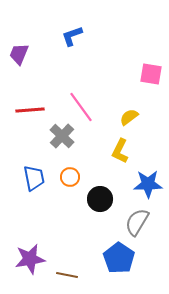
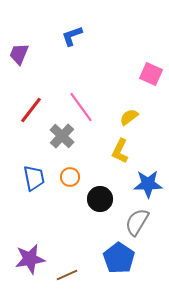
pink square: rotated 15 degrees clockwise
red line: moved 1 px right; rotated 48 degrees counterclockwise
brown line: rotated 35 degrees counterclockwise
